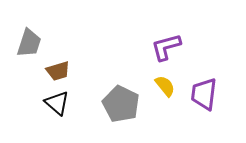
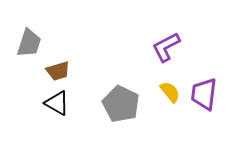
purple L-shape: rotated 12 degrees counterclockwise
yellow semicircle: moved 5 px right, 6 px down
black triangle: rotated 12 degrees counterclockwise
